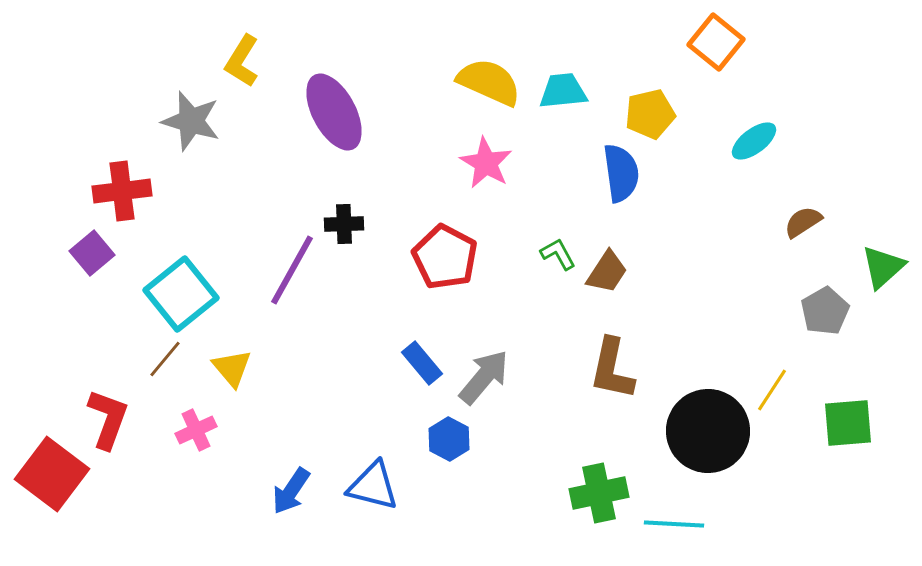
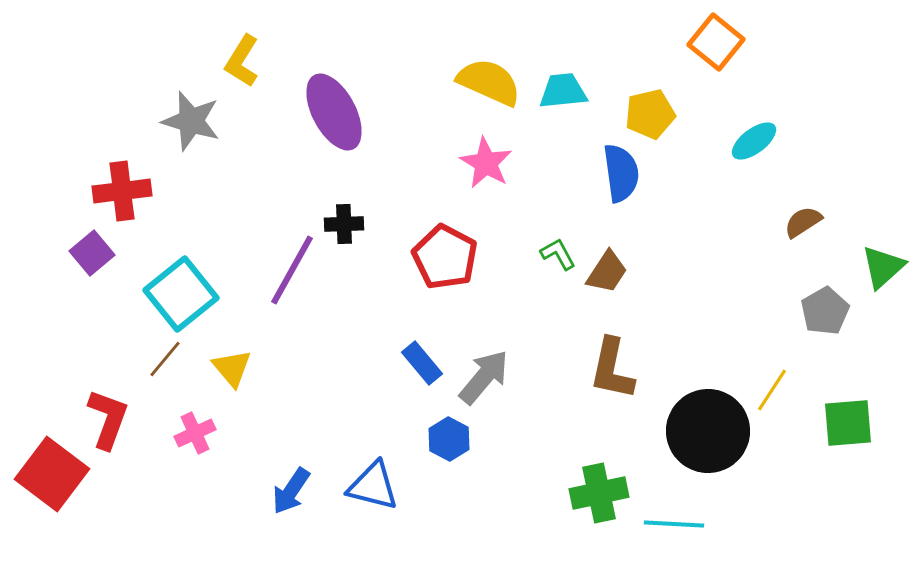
pink cross: moved 1 px left, 3 px down
